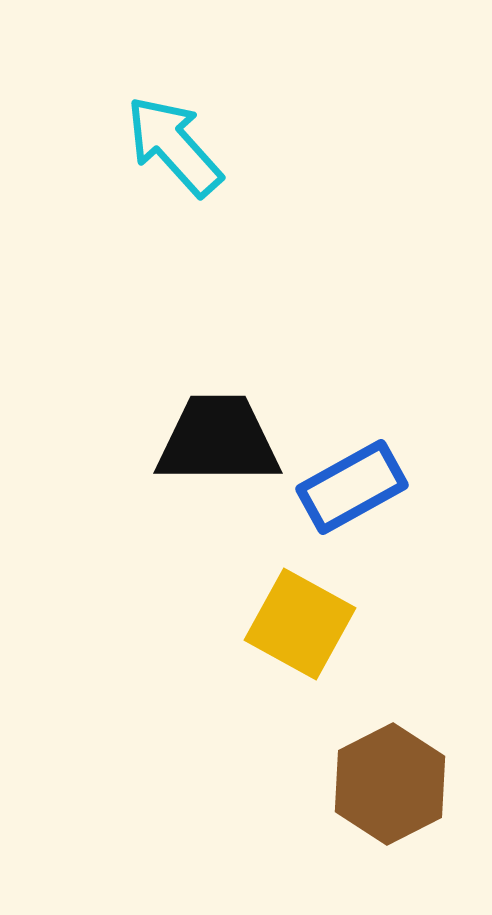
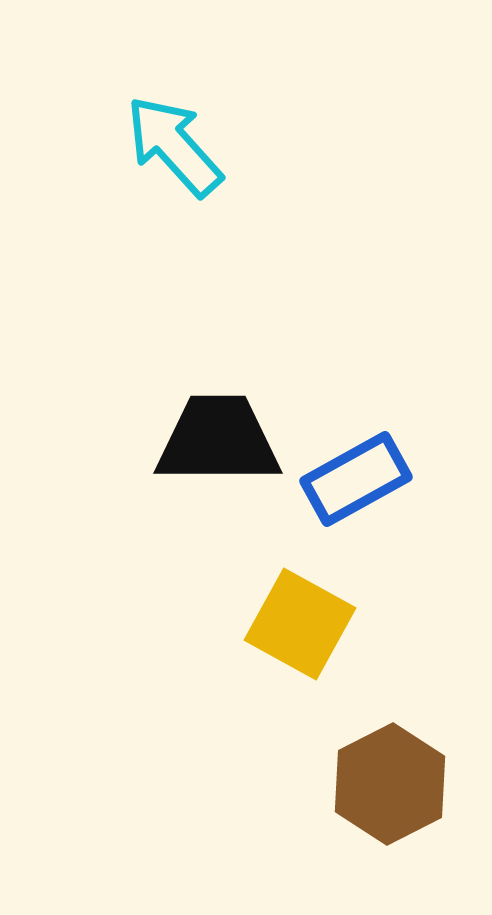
blue rectangle: moved 4 px right, 8 px up
